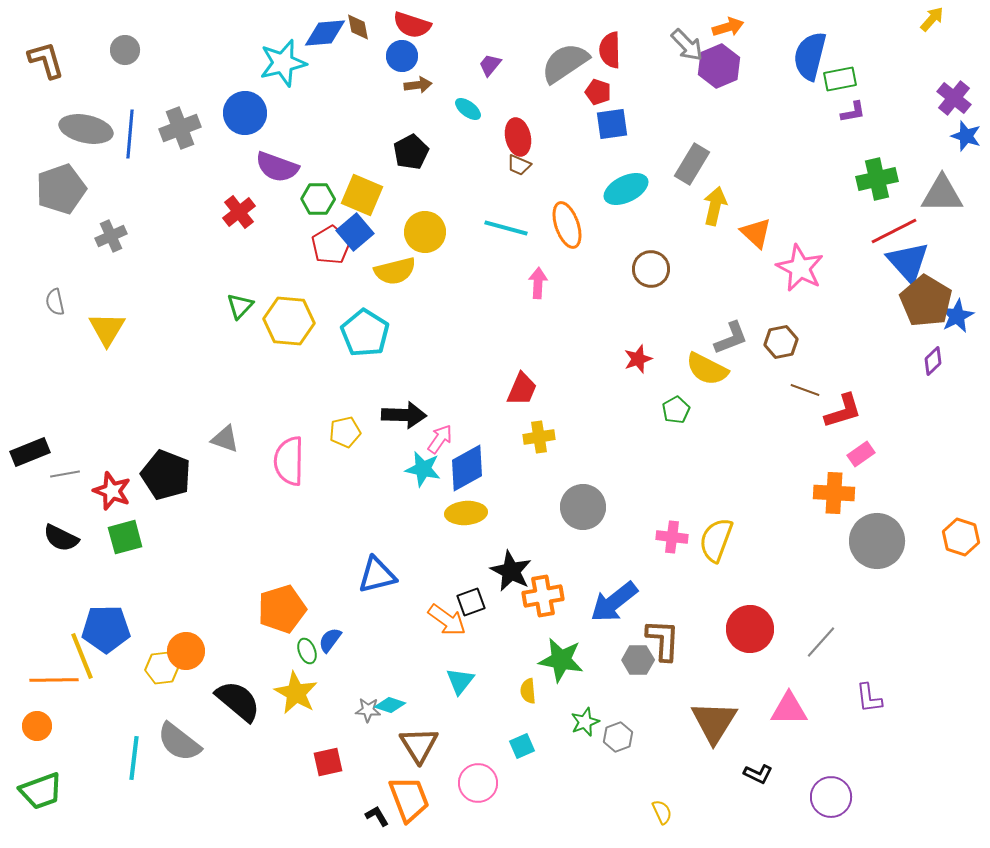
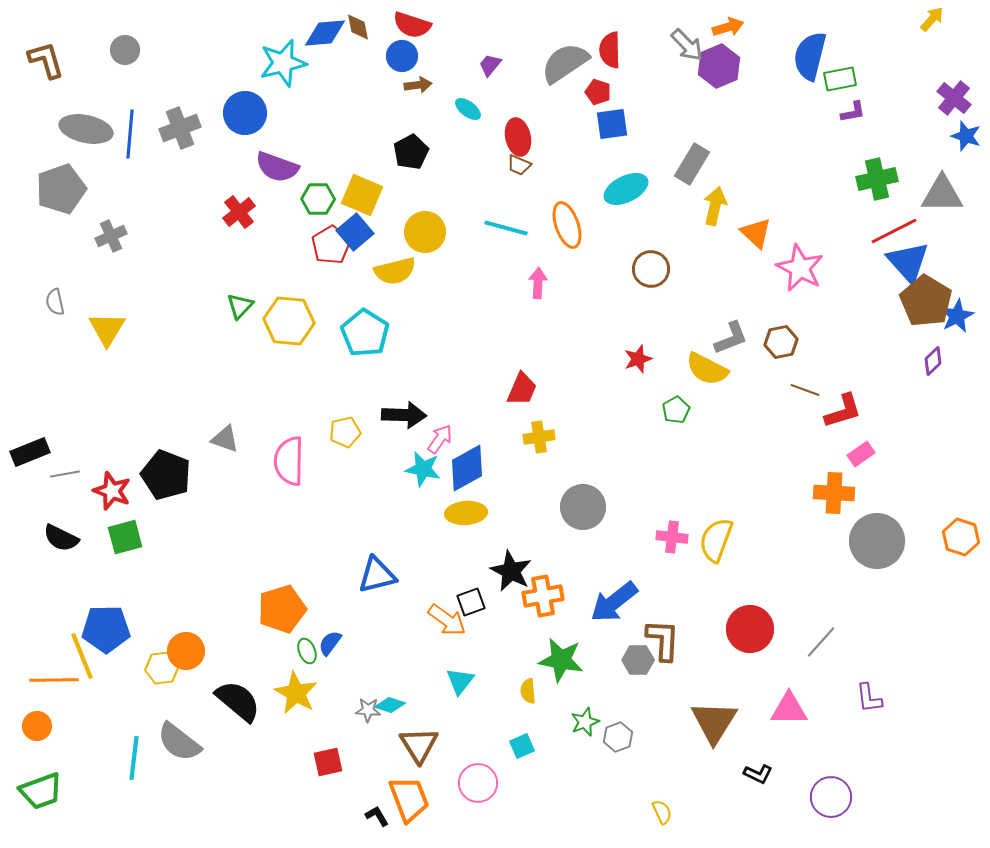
blue semicircle at (330, 640): moved 3 px down
